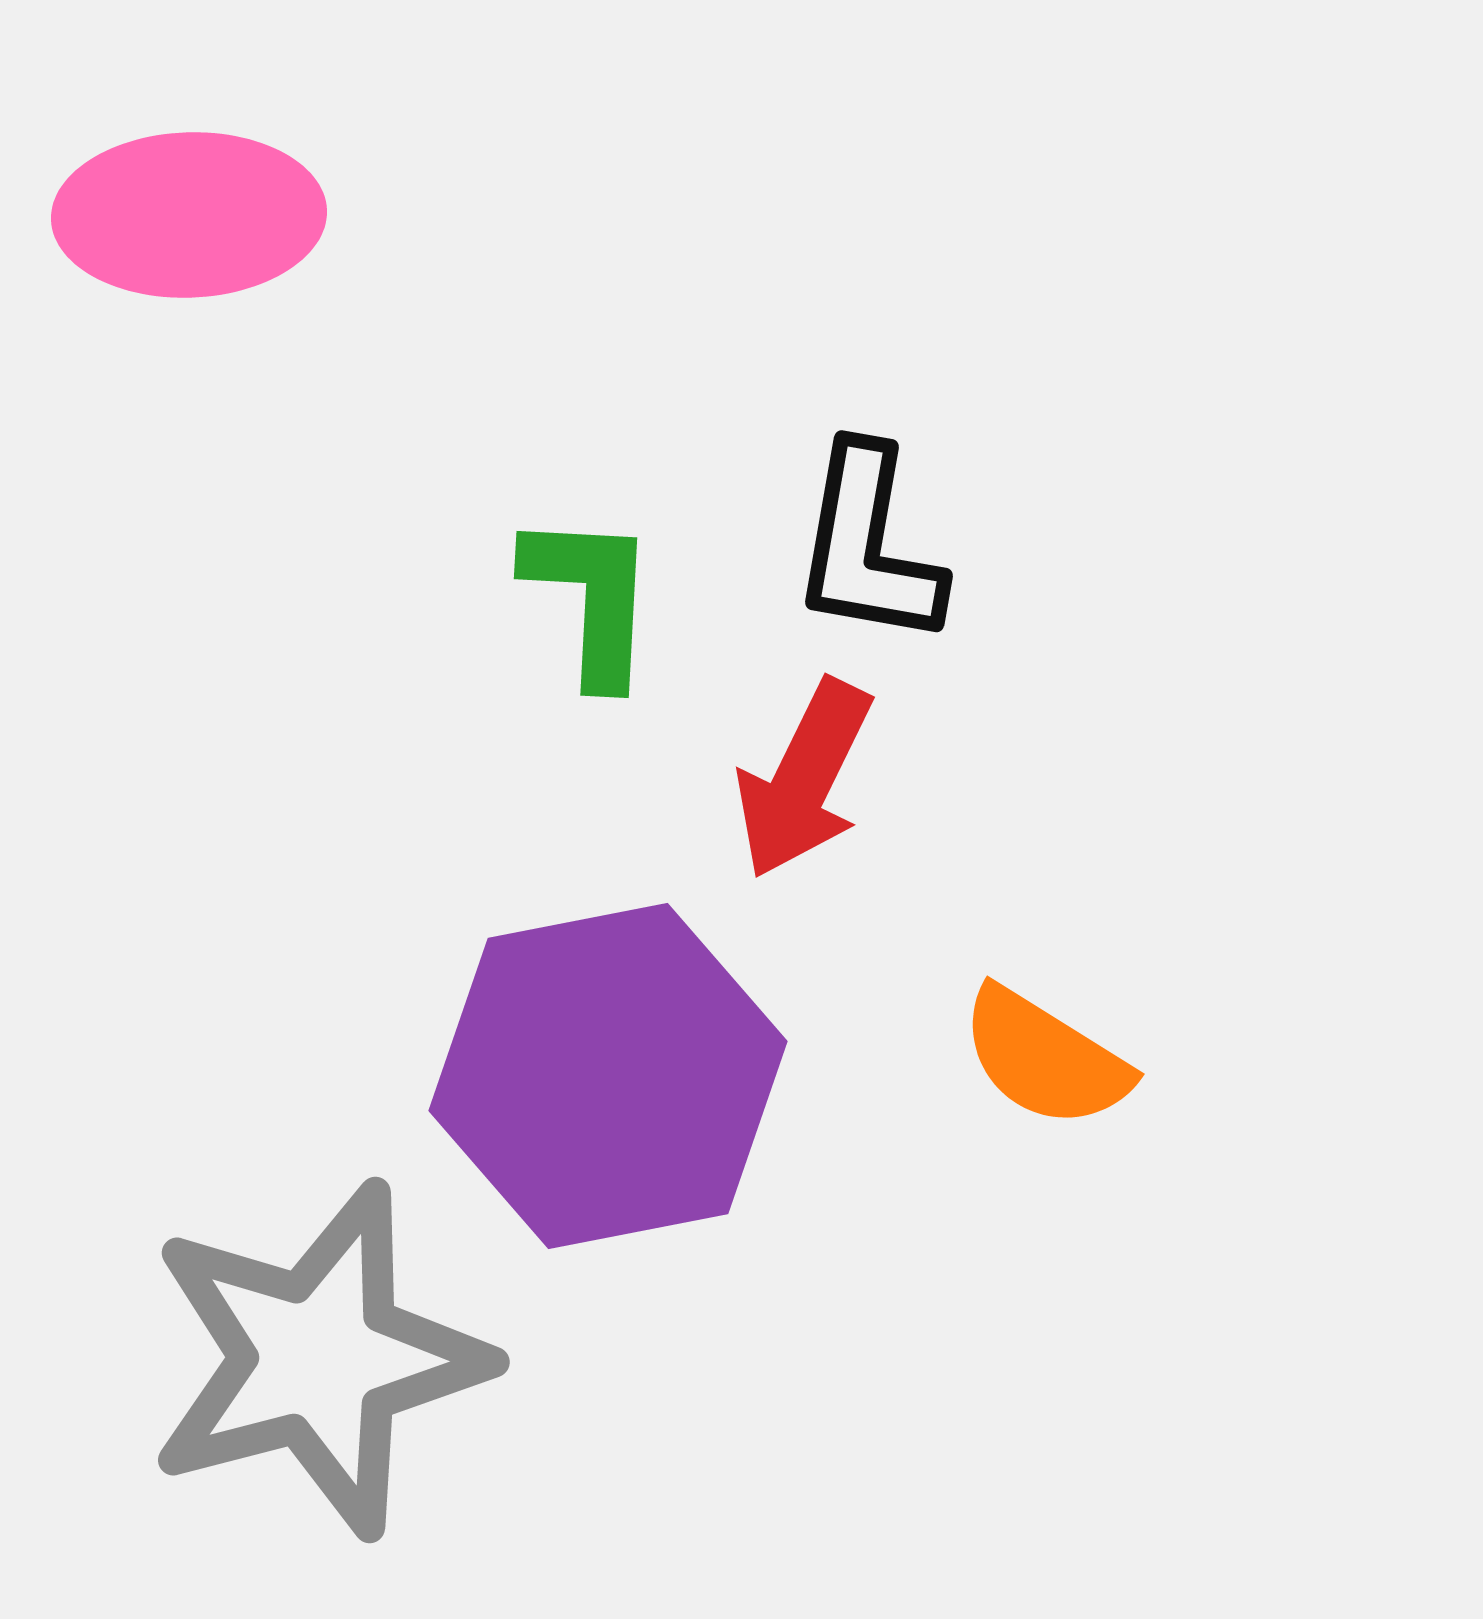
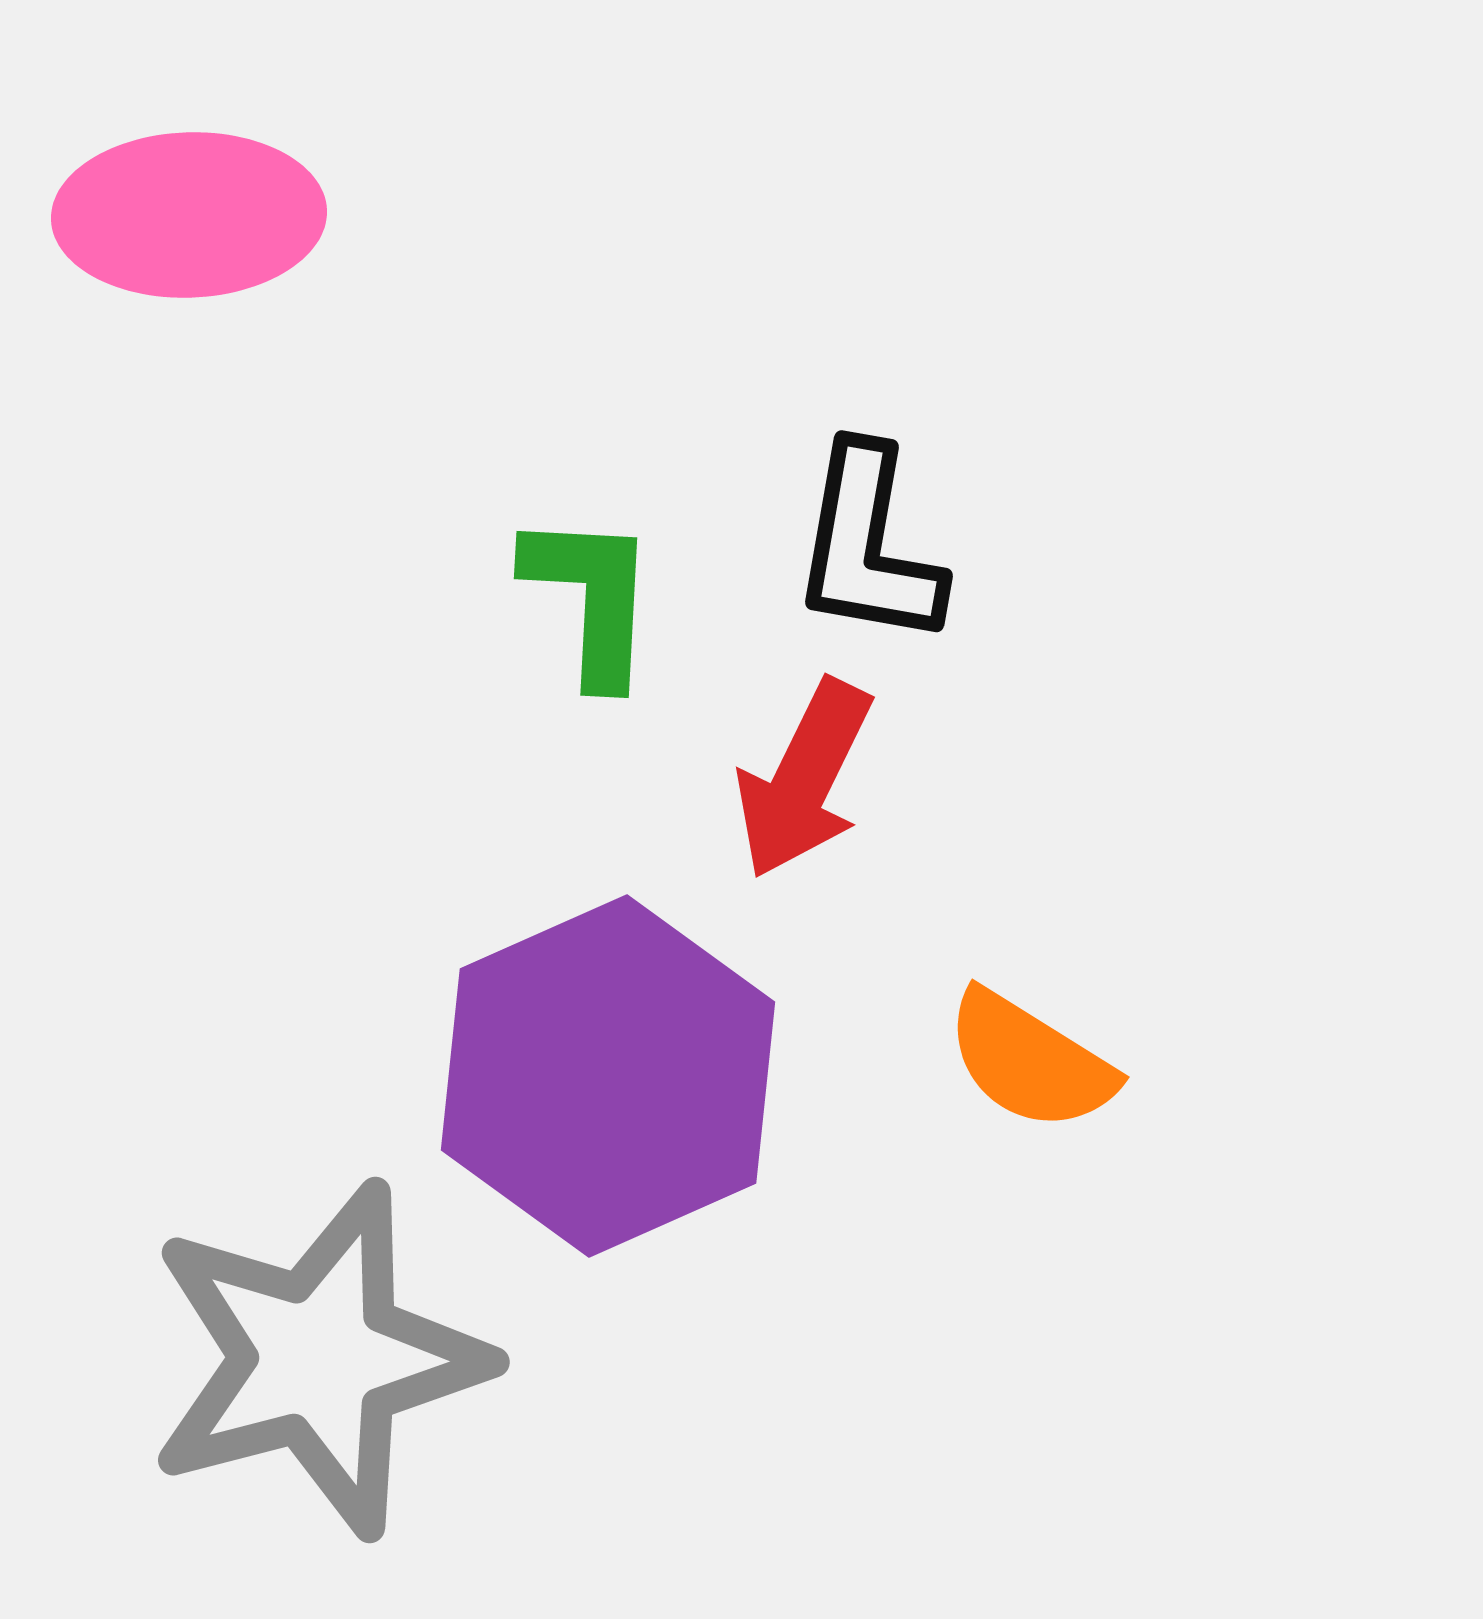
orange semicircle: moved 15 px left, 3 px down
purple hexagon: rotated 13 degrees counterclockwise
